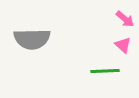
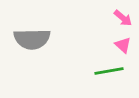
pink arrow: moved 2 px left, 1 px up
green line: moved 4 px right; rotated 8 degrees counterclockwise
